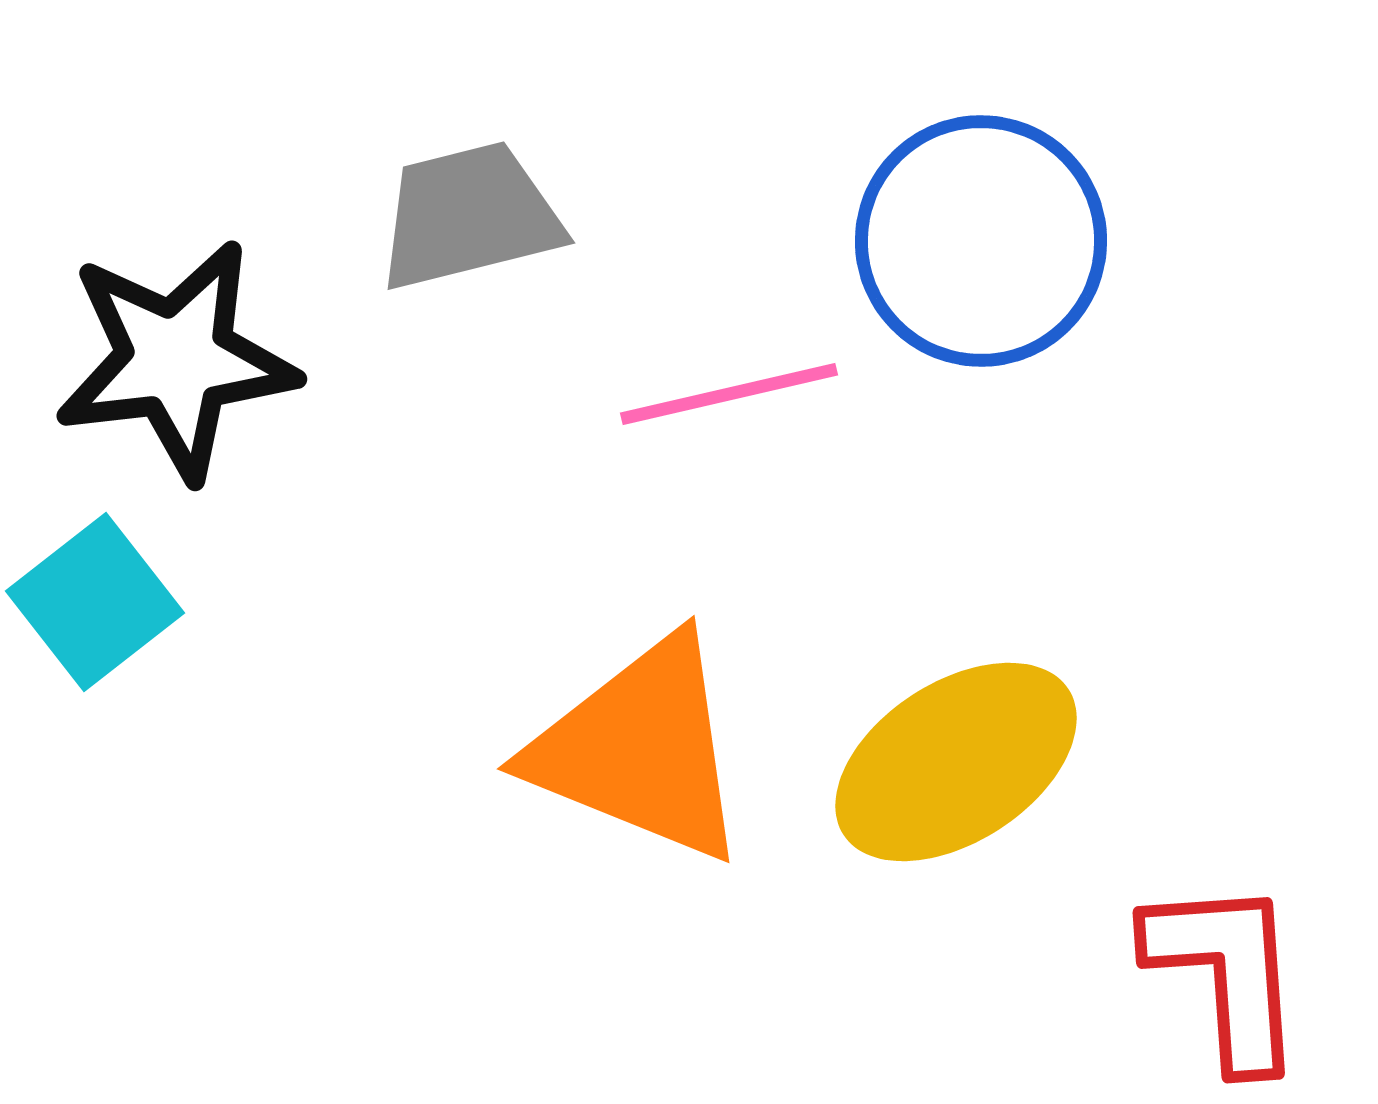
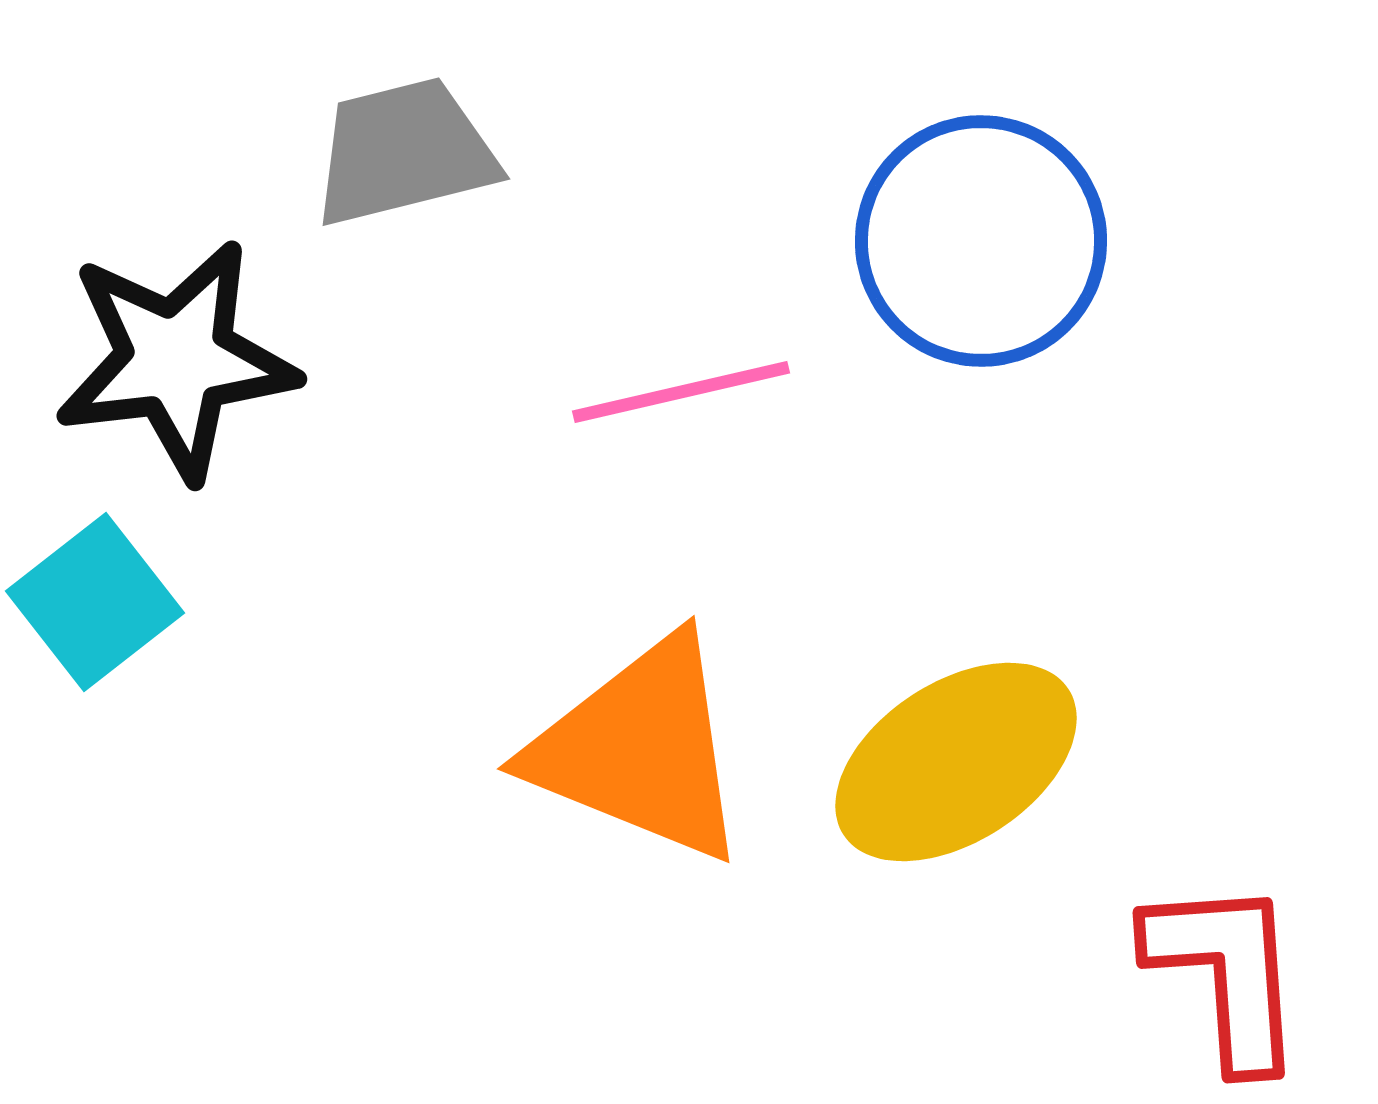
gray trapezoid: moved 65 px left, 64 px up
pink line: moved 48 px left, 2 px up
